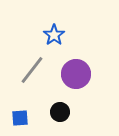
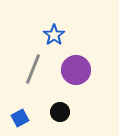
gray line: moved 1 px right, 1 px up; rotated 16 degrees counterclockwise
purple circle: moved 4 px up
blue square: rotated 24 degrees counterclockwise
